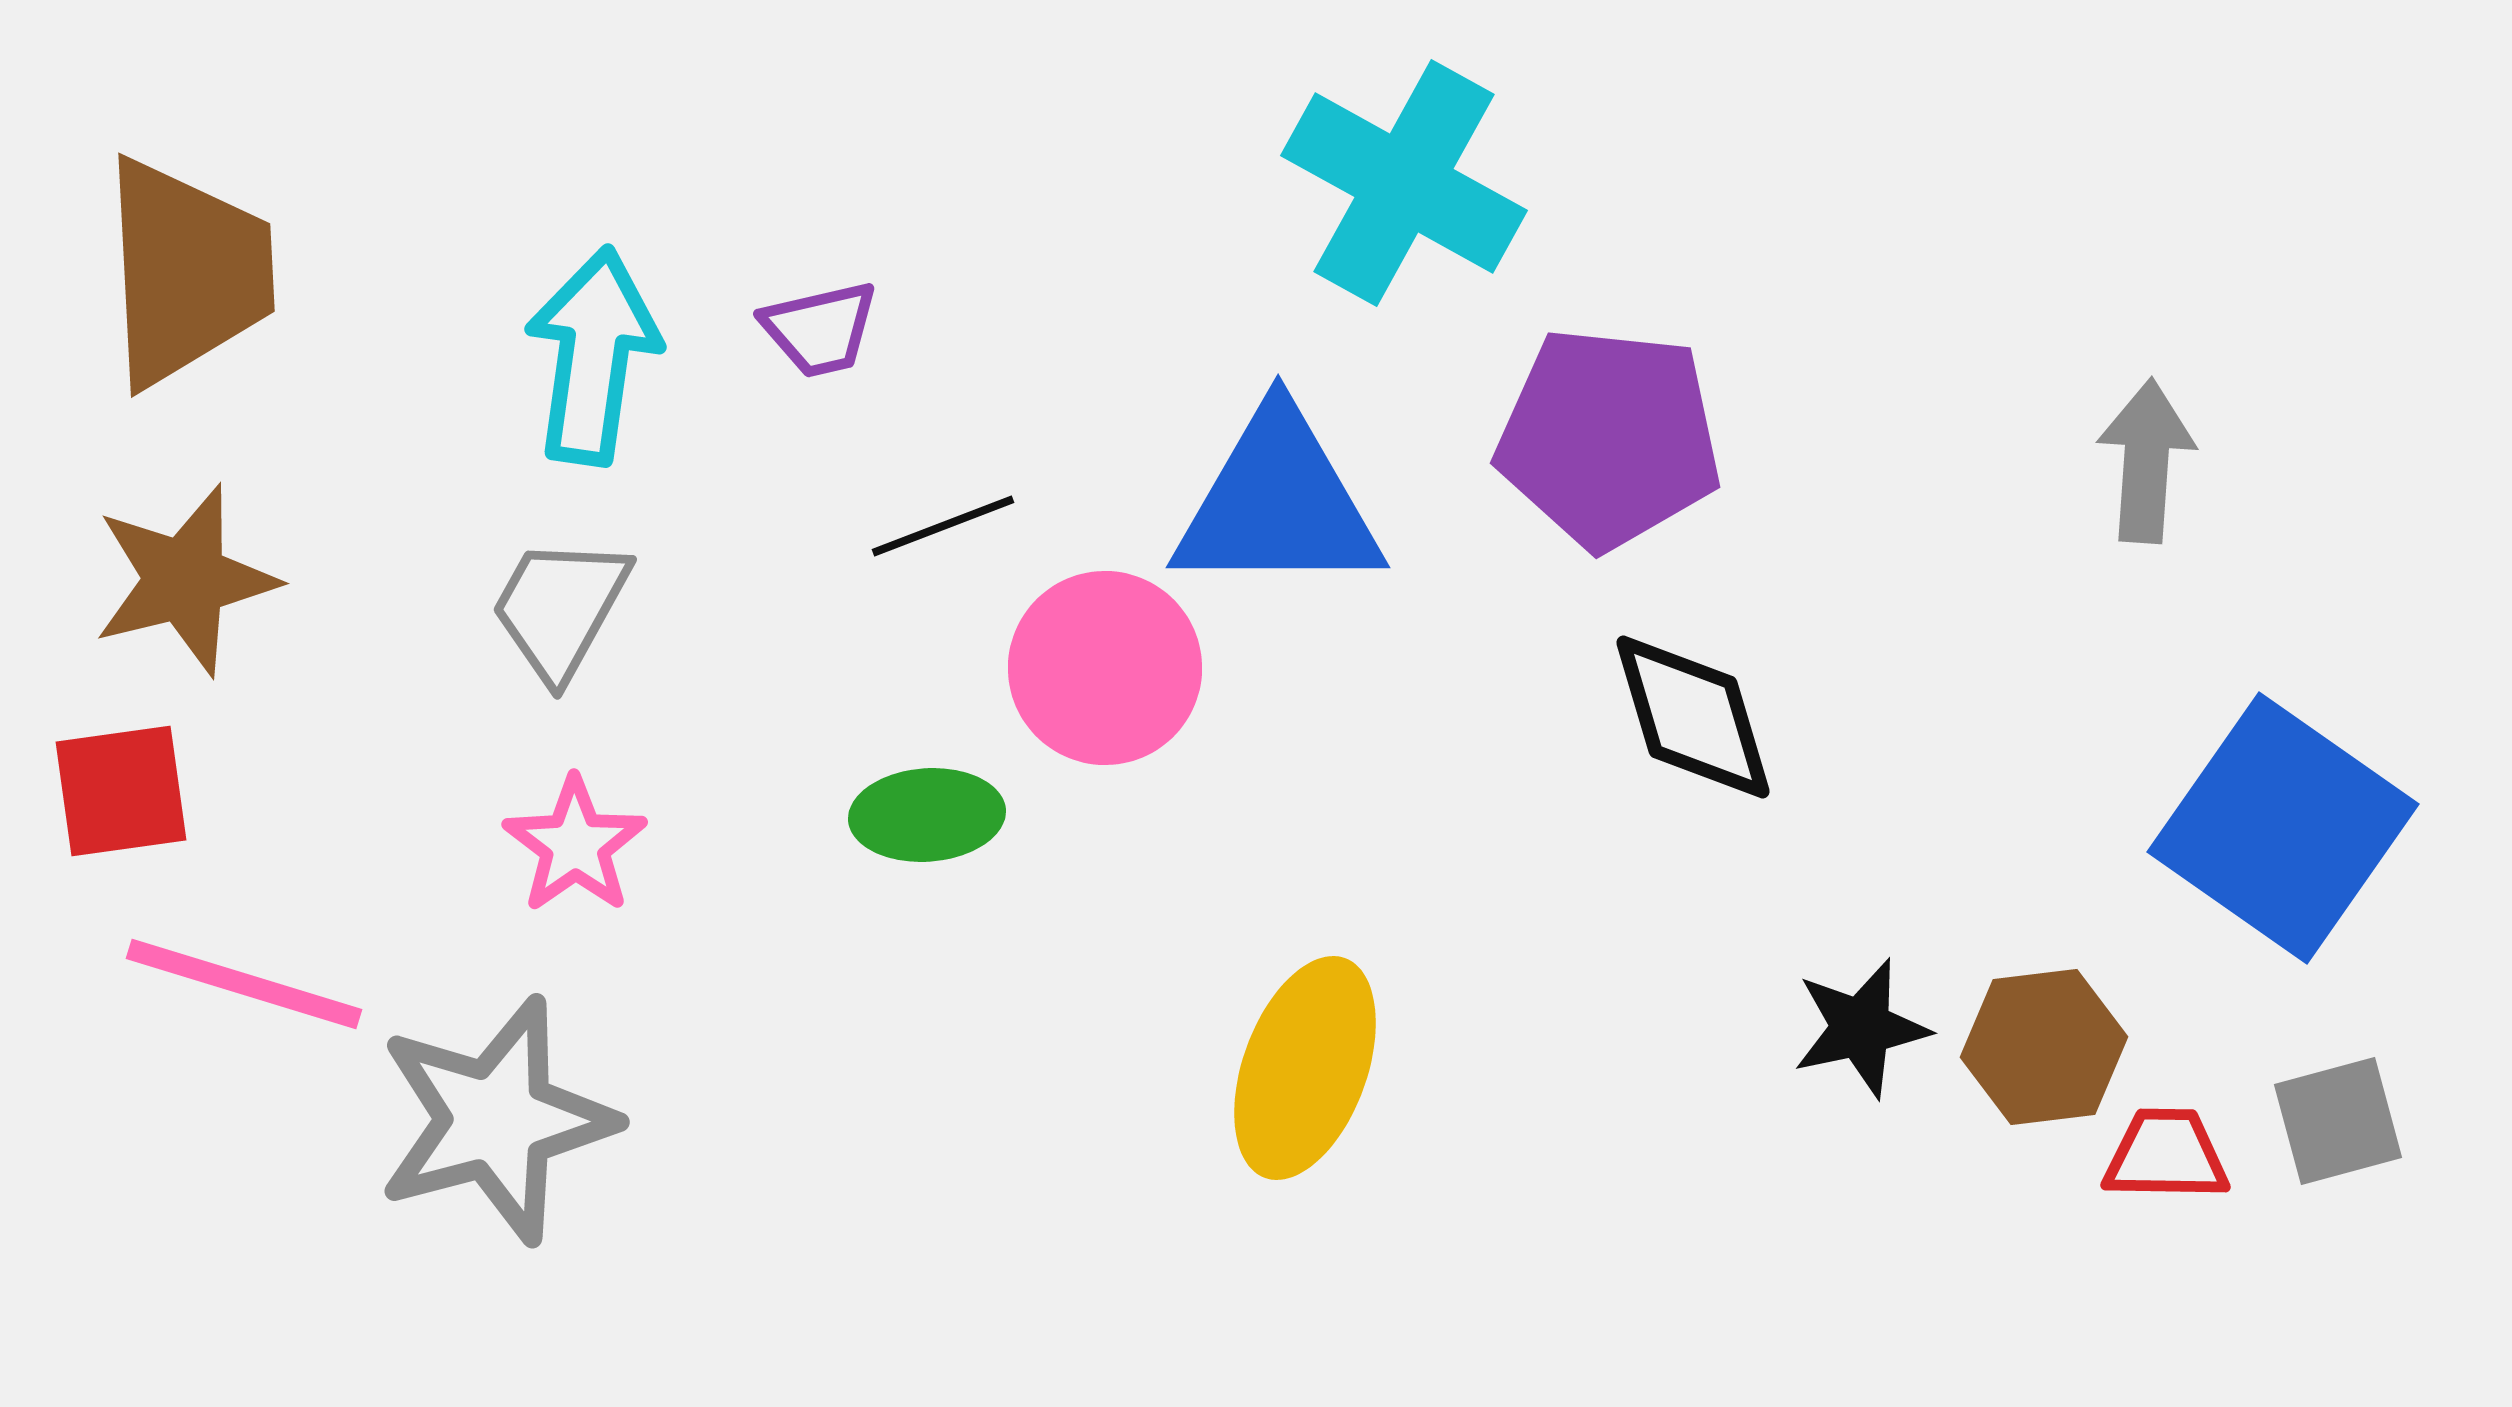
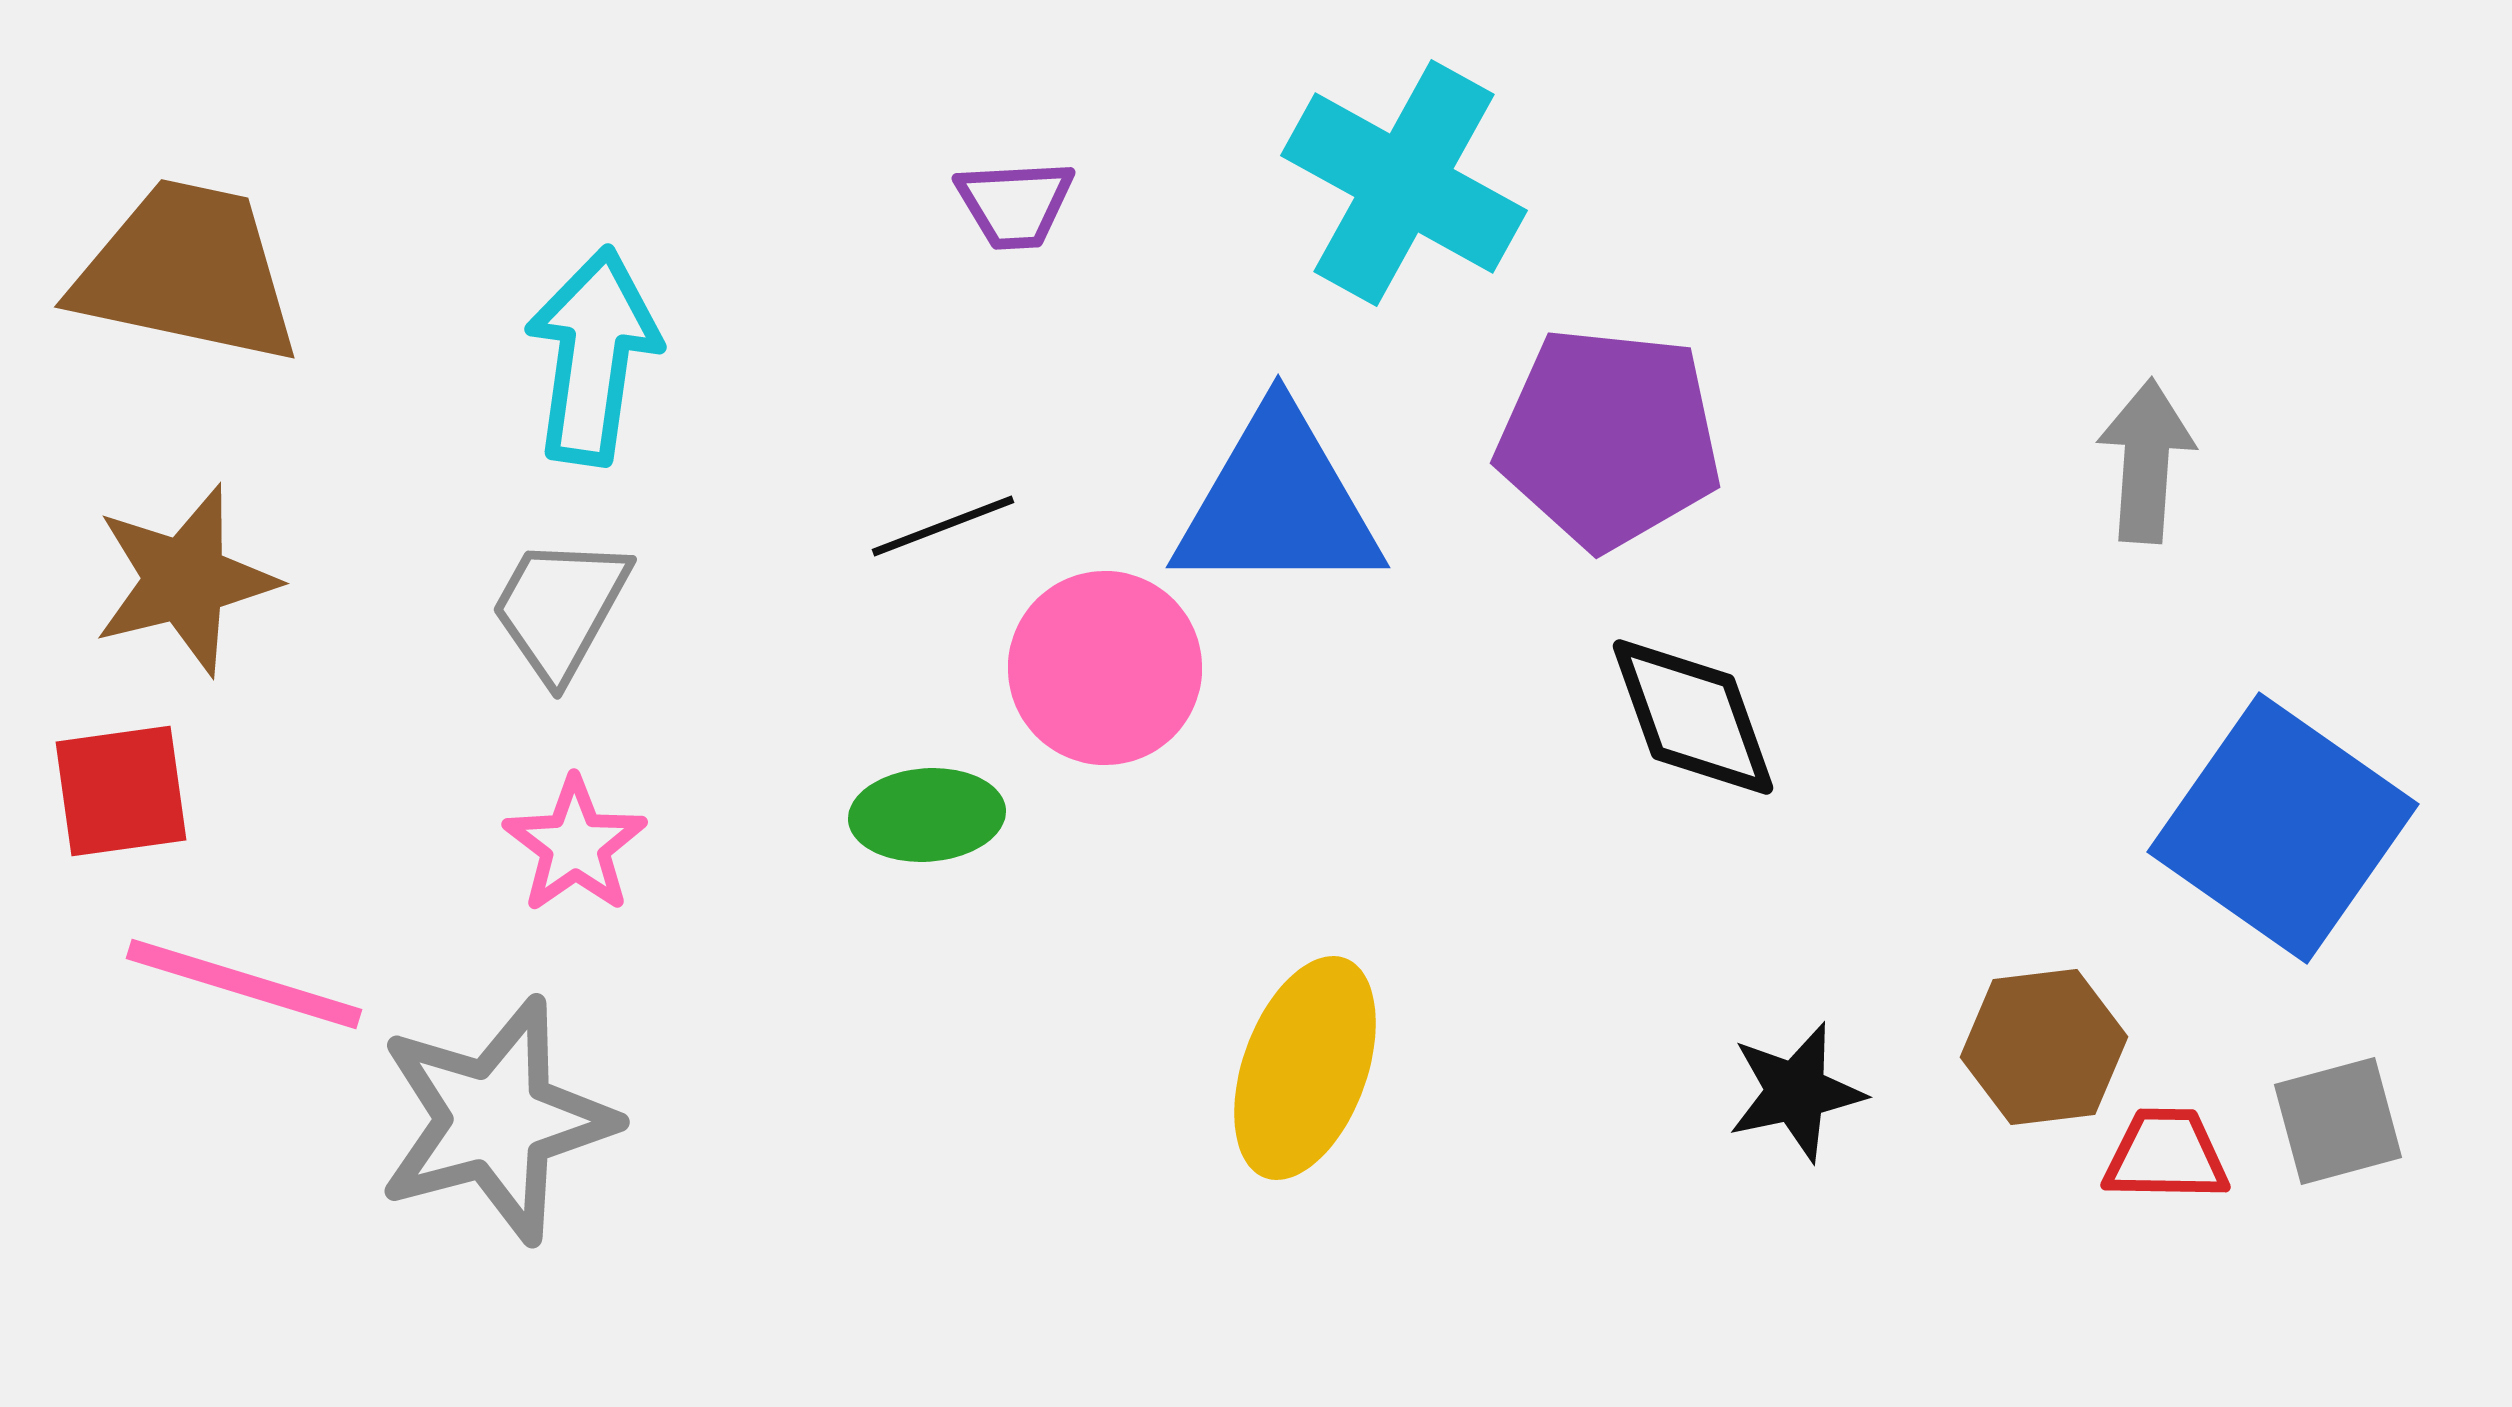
brown trapezoid: rotated 75 degrees counterclockwise
purple trapezoid: moved 195 px right, 125 px up; rotated 10 degrees clockwise
black diamond: rotated 3 degrees counterclockwise
black star: moved 65 px left, 64 px down
